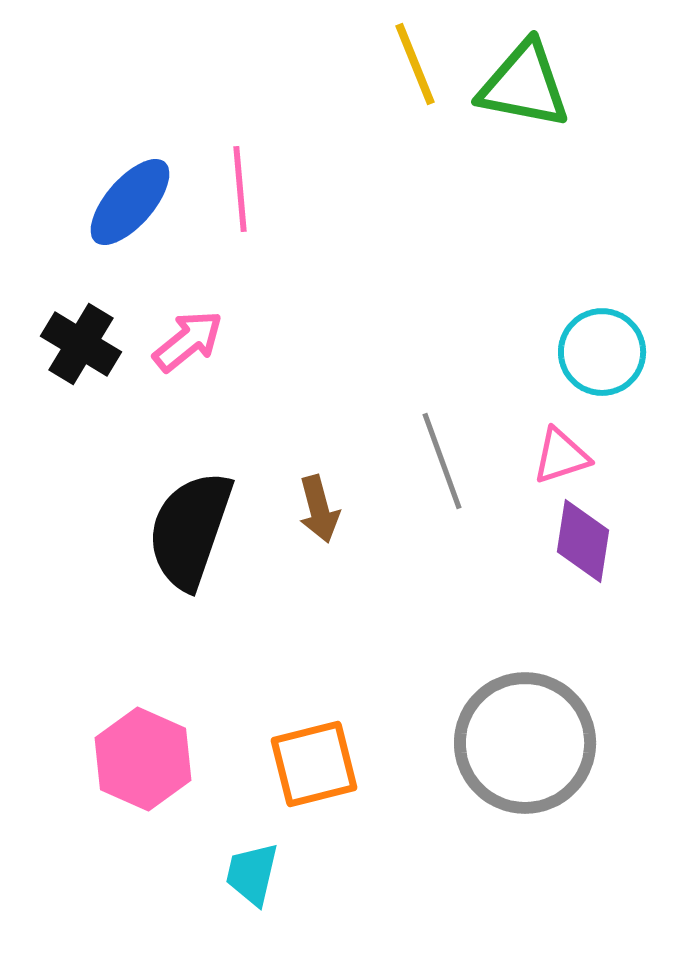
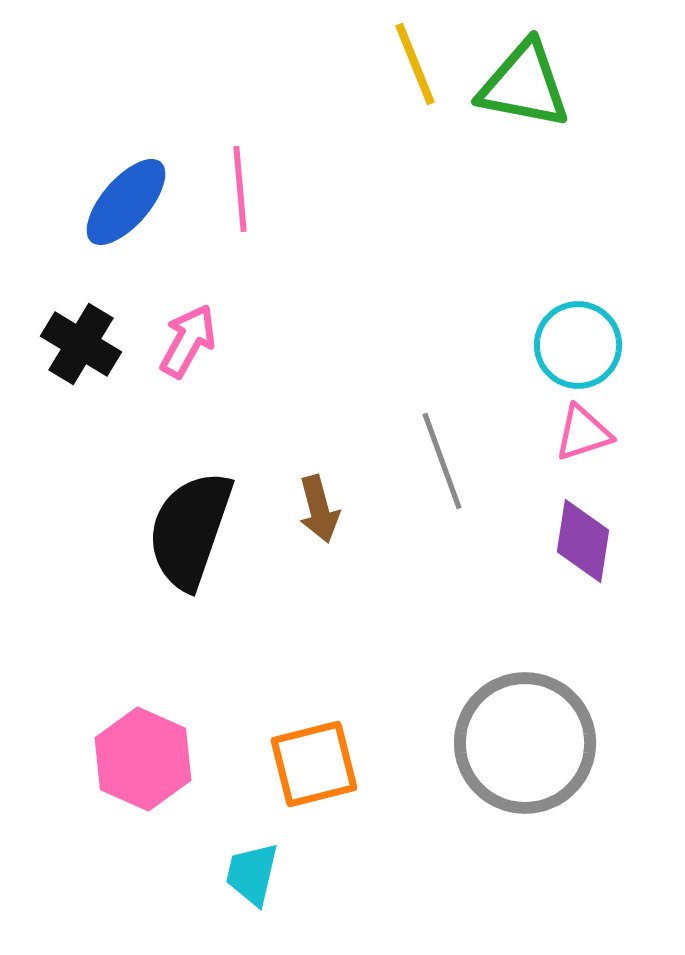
blue ellipse: moved 4 px left
pink arrow: rotated 22 degrees counterclockwise
cyan circle: moved 24 px left, 7 px up
pink triangle: moved 22 px right, 23 px up
